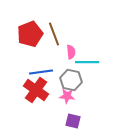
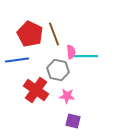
red pentagon: rotated 25 degrees counterclockwise
cyan line: moved 1 px left, 6 px up
blue line: moved 24 px left, 12 px up
gray hexagon: moved 13 px left, 10 px up
